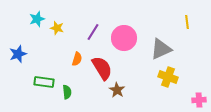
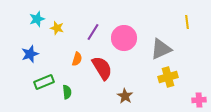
blue star: moved 12 px right
yellow cross: rotated 36 degrees counterclockwise
green rectangle: rotated 30 degrees counterclockwise
brown star: moved 8 px right, 6 px down
